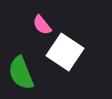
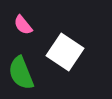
pink semicircle: moved 19 px left
